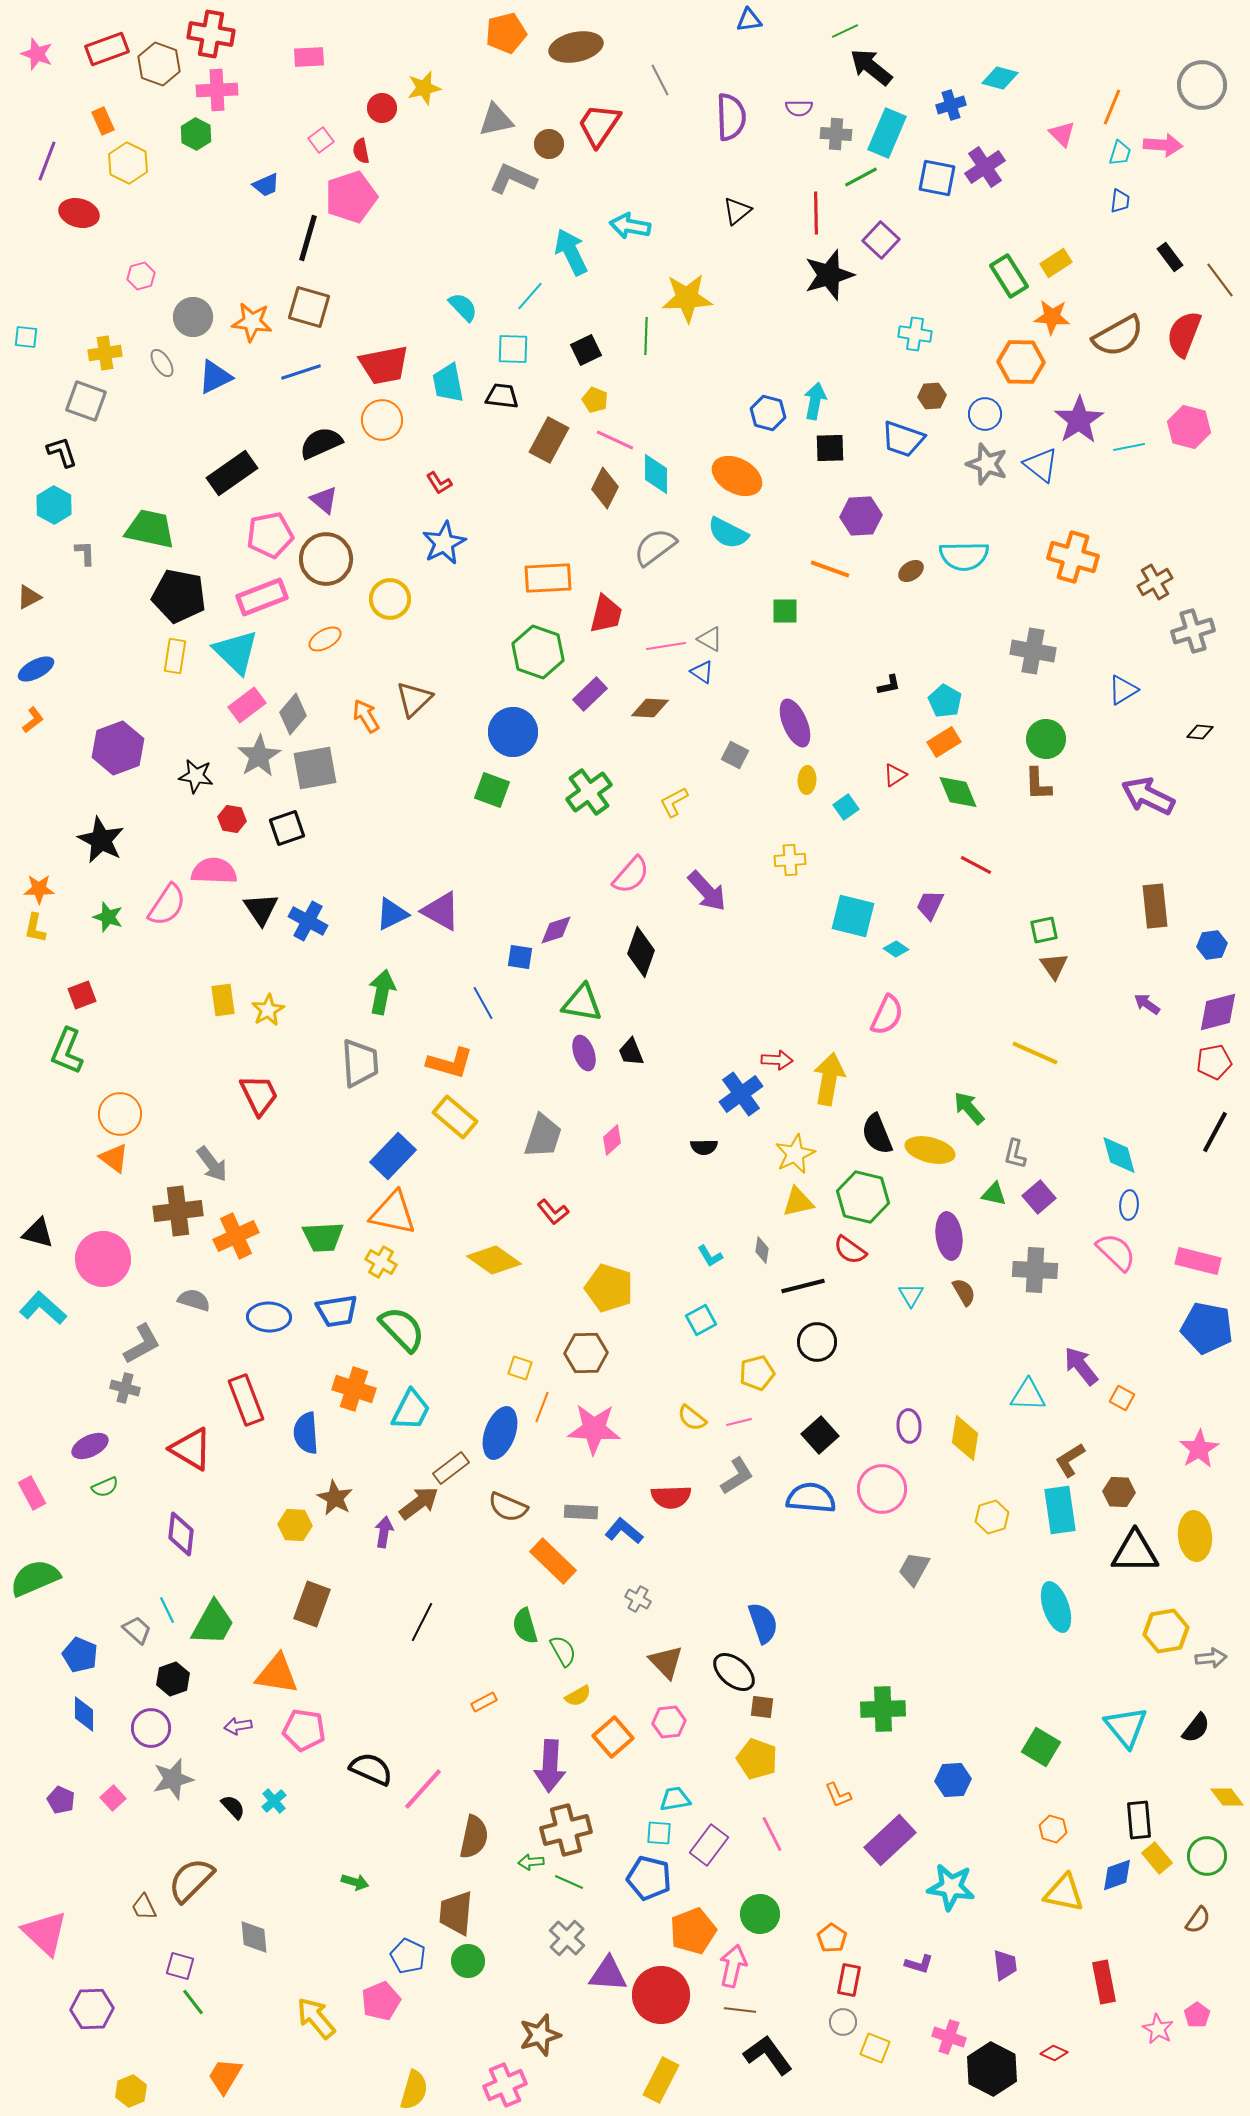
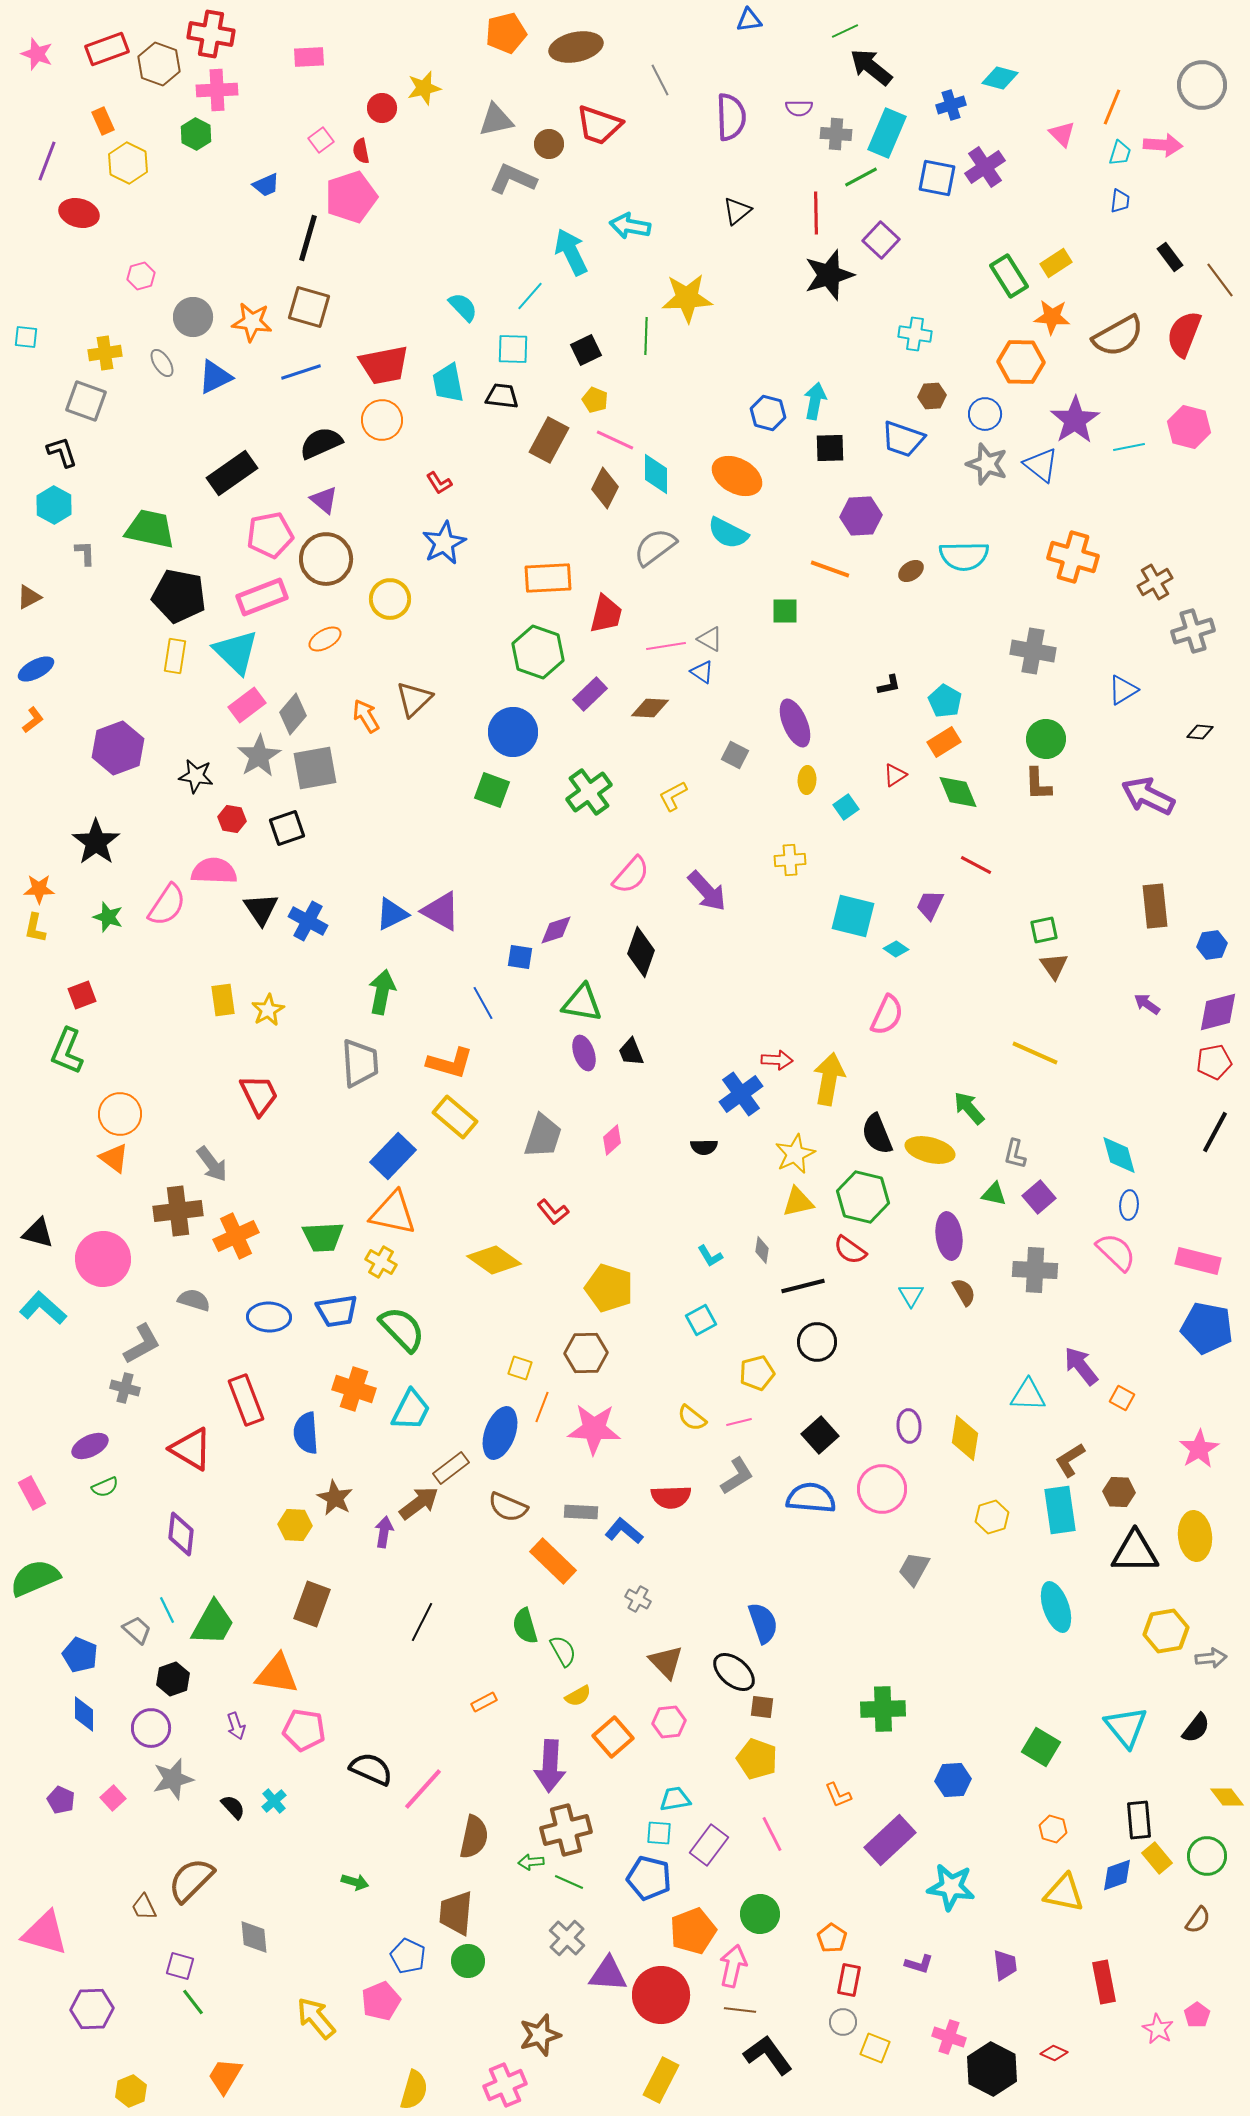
red trapezoid at (599, 125): rotated 105 degrees counterclockwise
purple star at (1079, 420): moved 4 px left
yellow L-shape at (674, 802): moved 1 px left, 6 px up
black star at (101, 840): moved 5 px left, 2 px down; rotated 9 degrees clockwise
purple arrow at (238, 1726): moved 2 px left; rotated 100 degrees counterclockwise
pink triangle at (45, 1933): rotated 27 degrees counterclockwise
